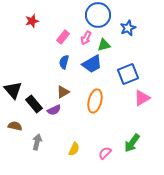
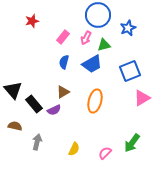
blue square: moved 2 px right, 3 px up
